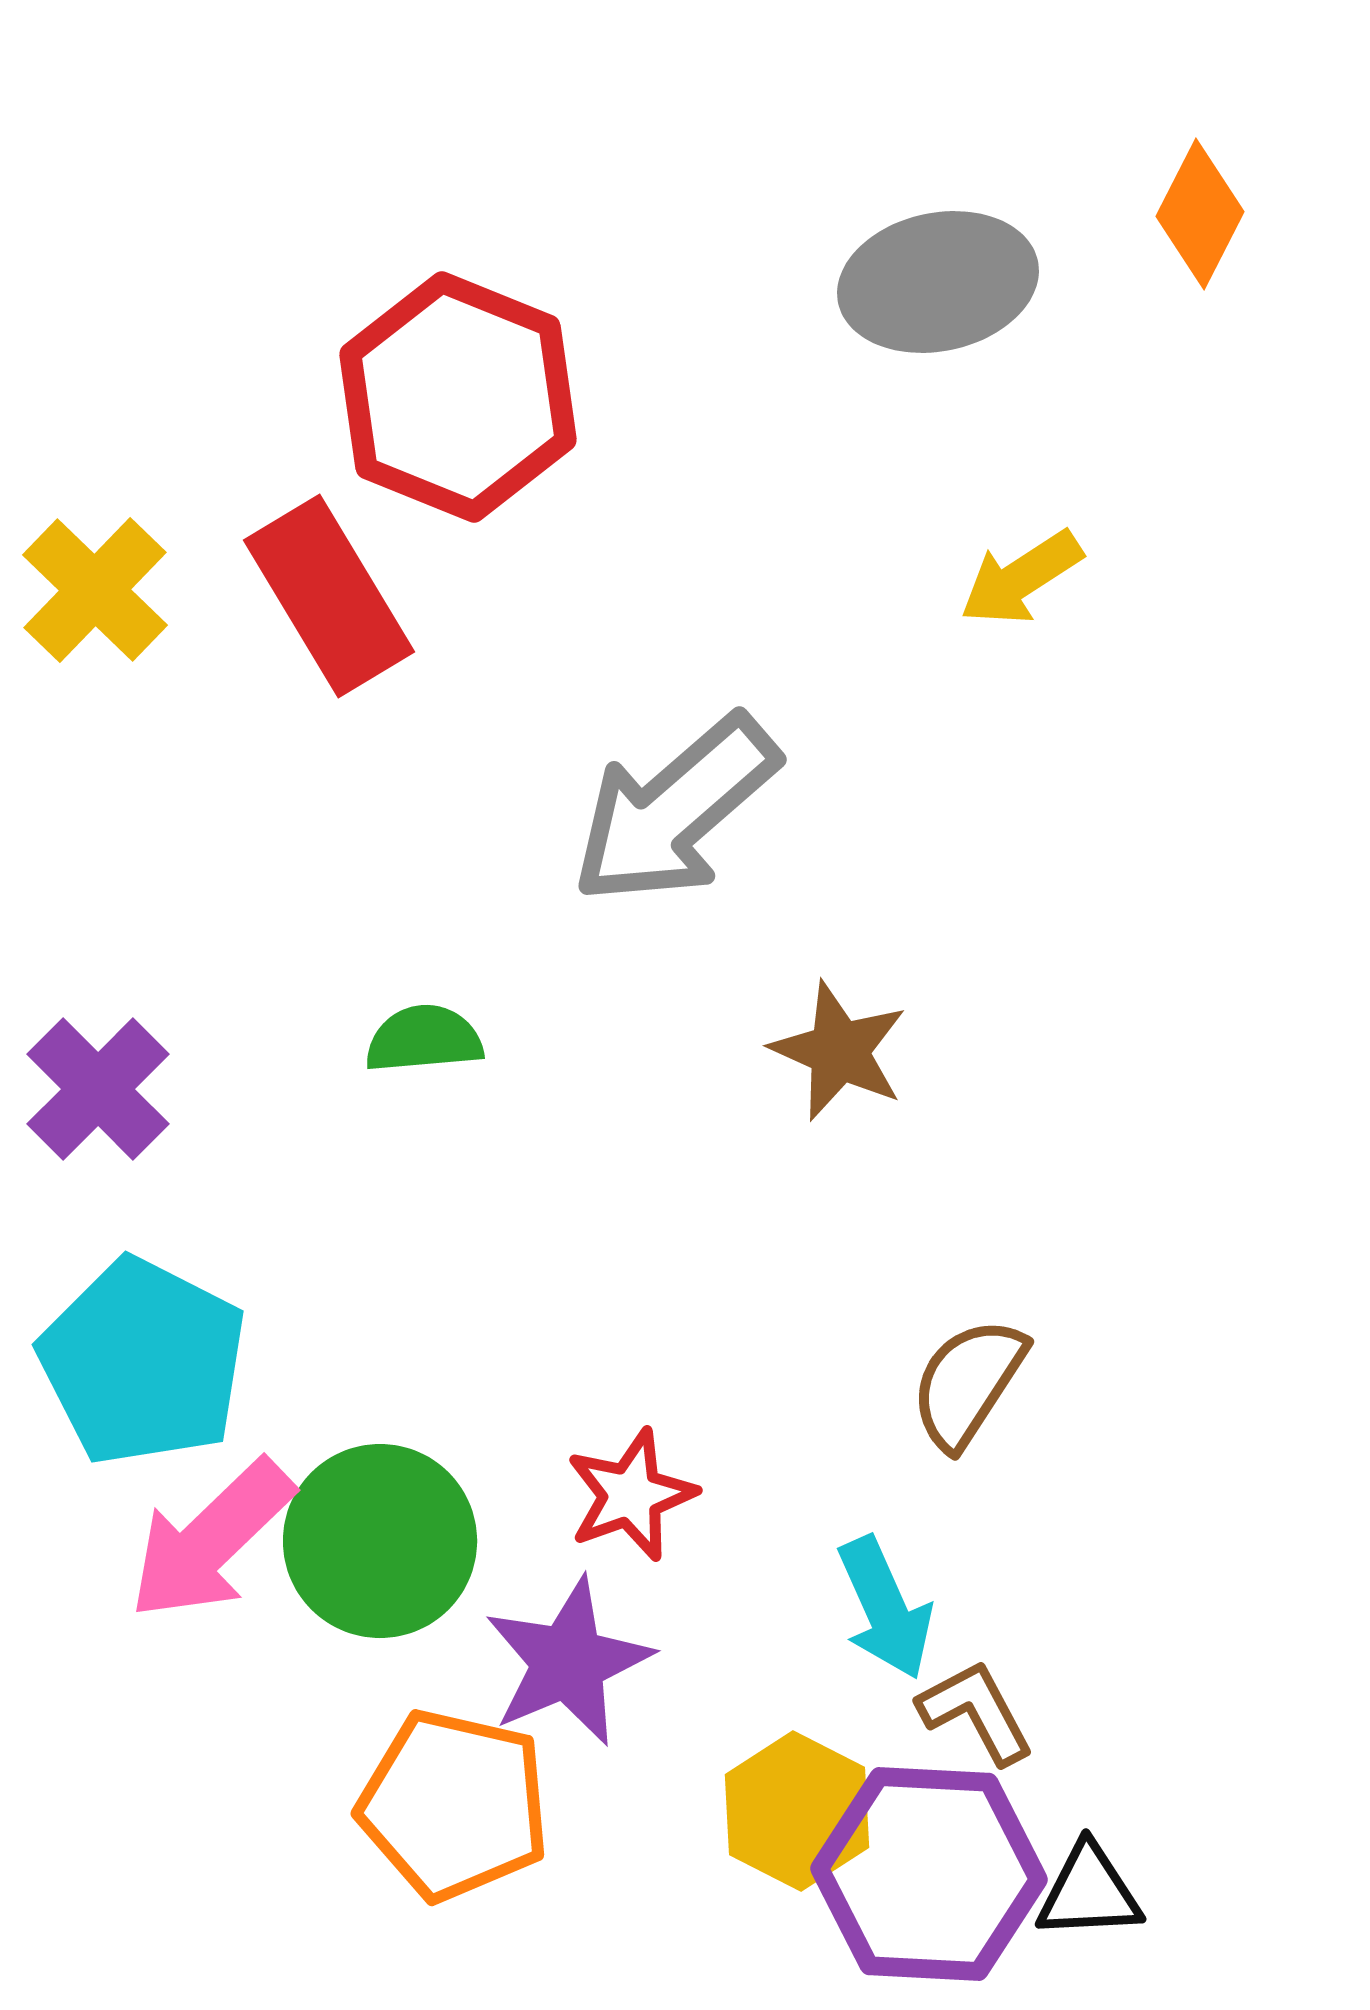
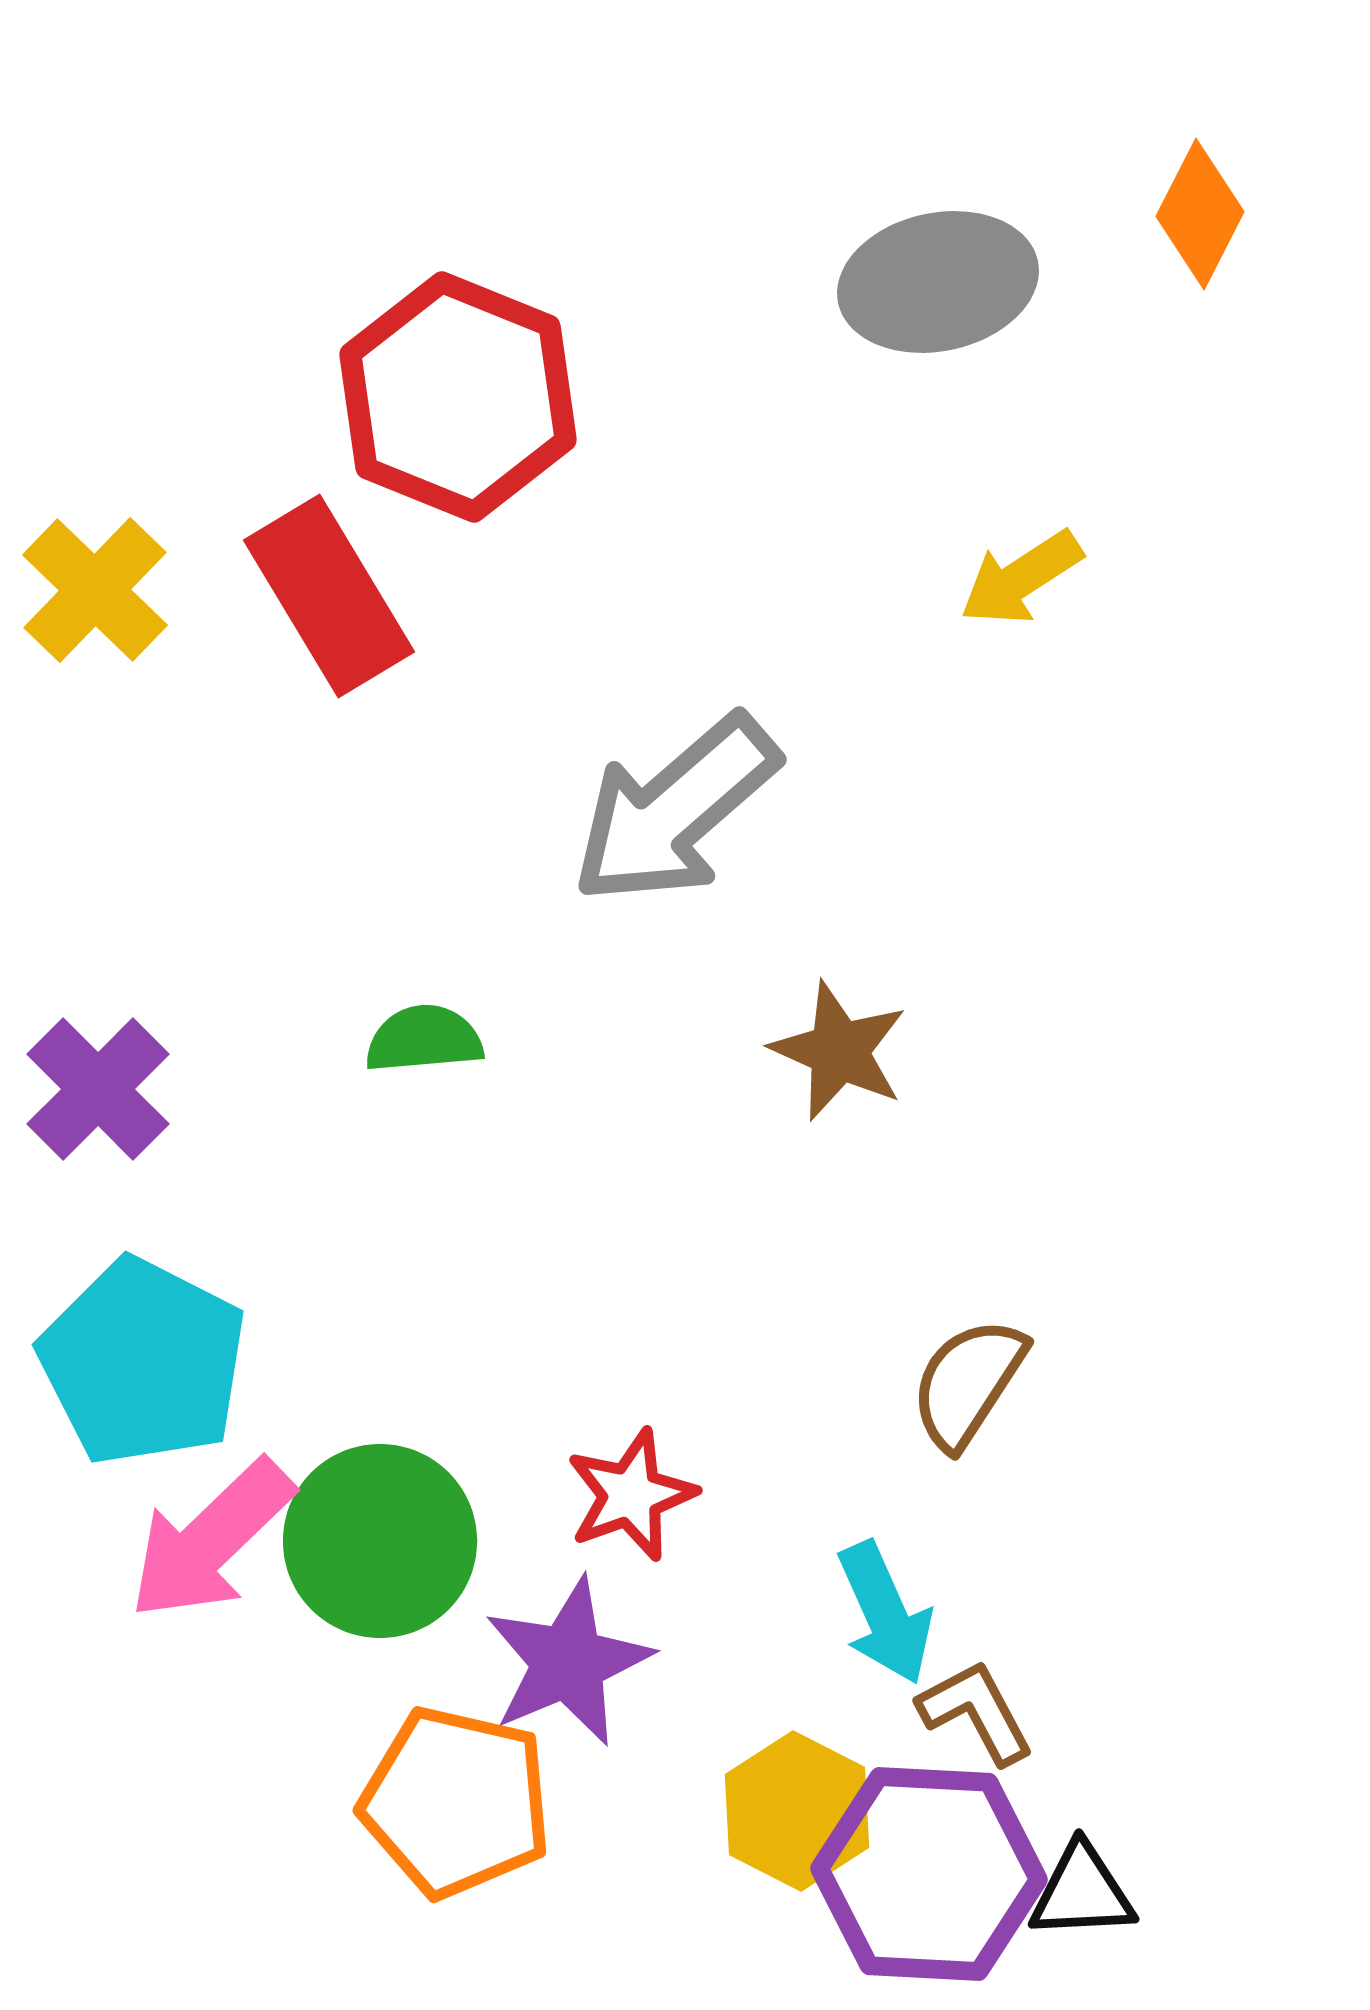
cyan arrow: moved 5 px down
orange pentagon: moved 2 px right, 3 px up
black triangle: moved 7 px left
